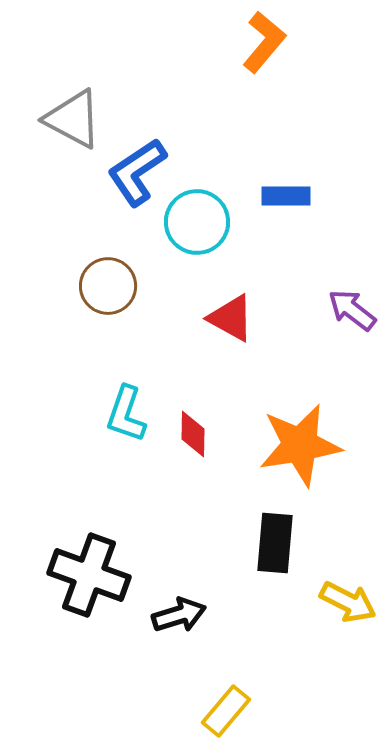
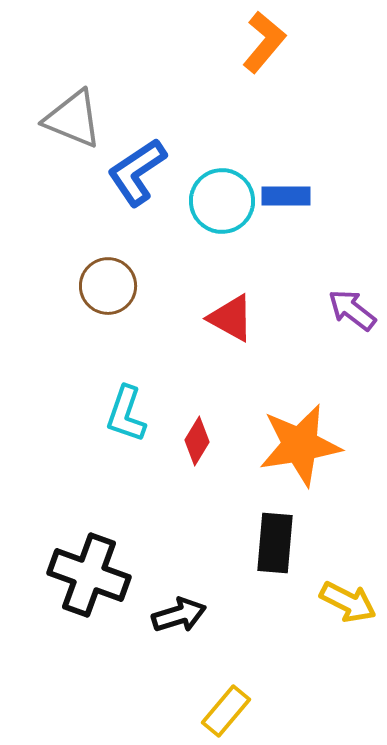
gray triangle: rotated 6 degrees counterclockwise
cyan circle: moved 25 px right, 21 px up
red diamond: moved 4 px right, 7 px down; rotated 30 degrees clockwise
